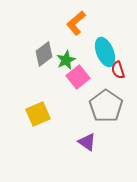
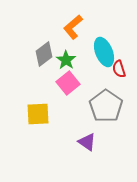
orange L-shape: moved 3 px left, 4 px down
cyan ellipse: moved 1 px left
green star: rotated 12 degrees counterclockwise
red semicircle: moved 1 px right, 1 px up
pink square: moved 10 px left, 6 px down
yellow square: rotated 20 degrees clockwise
